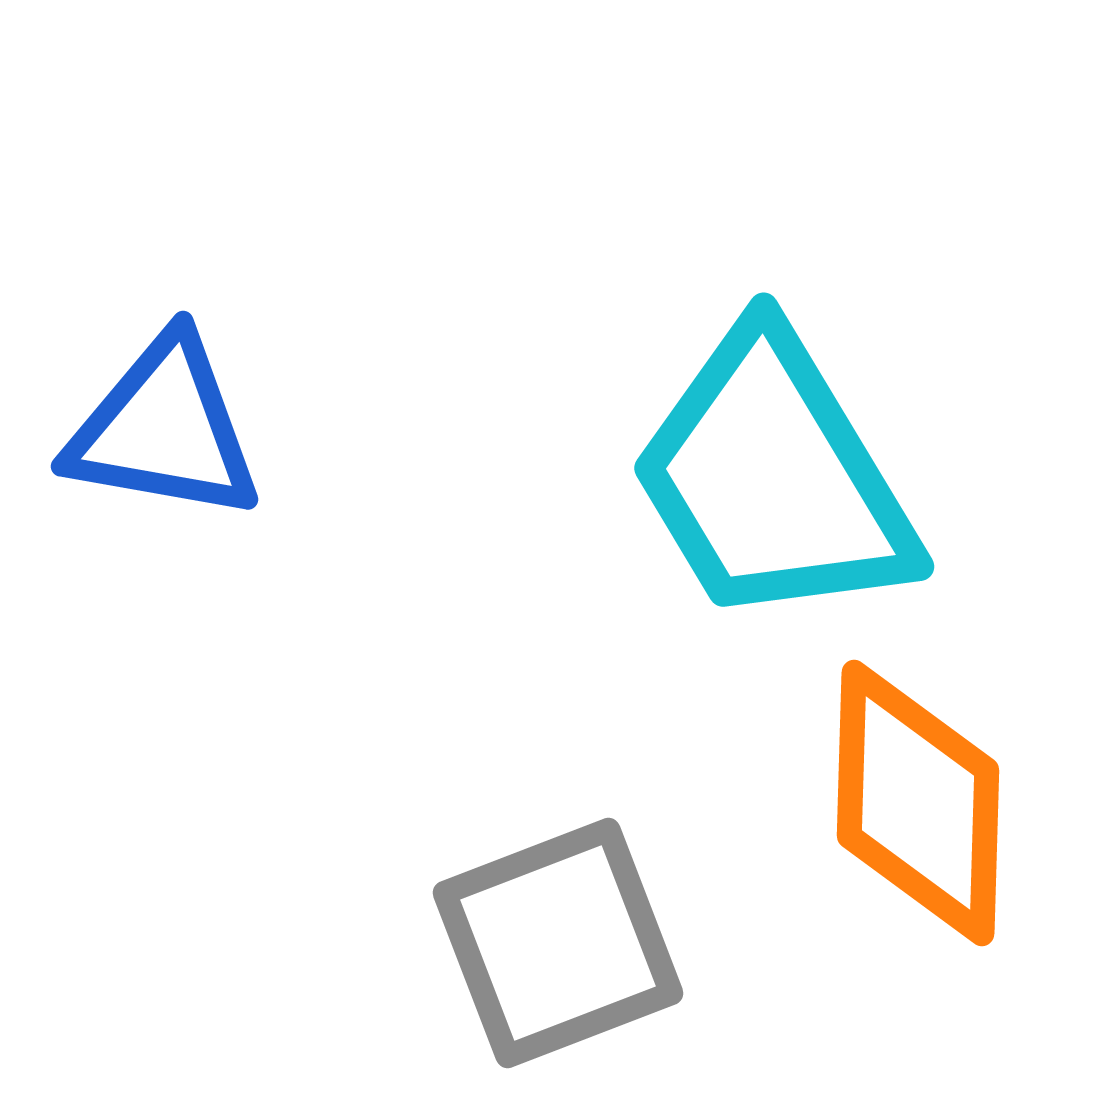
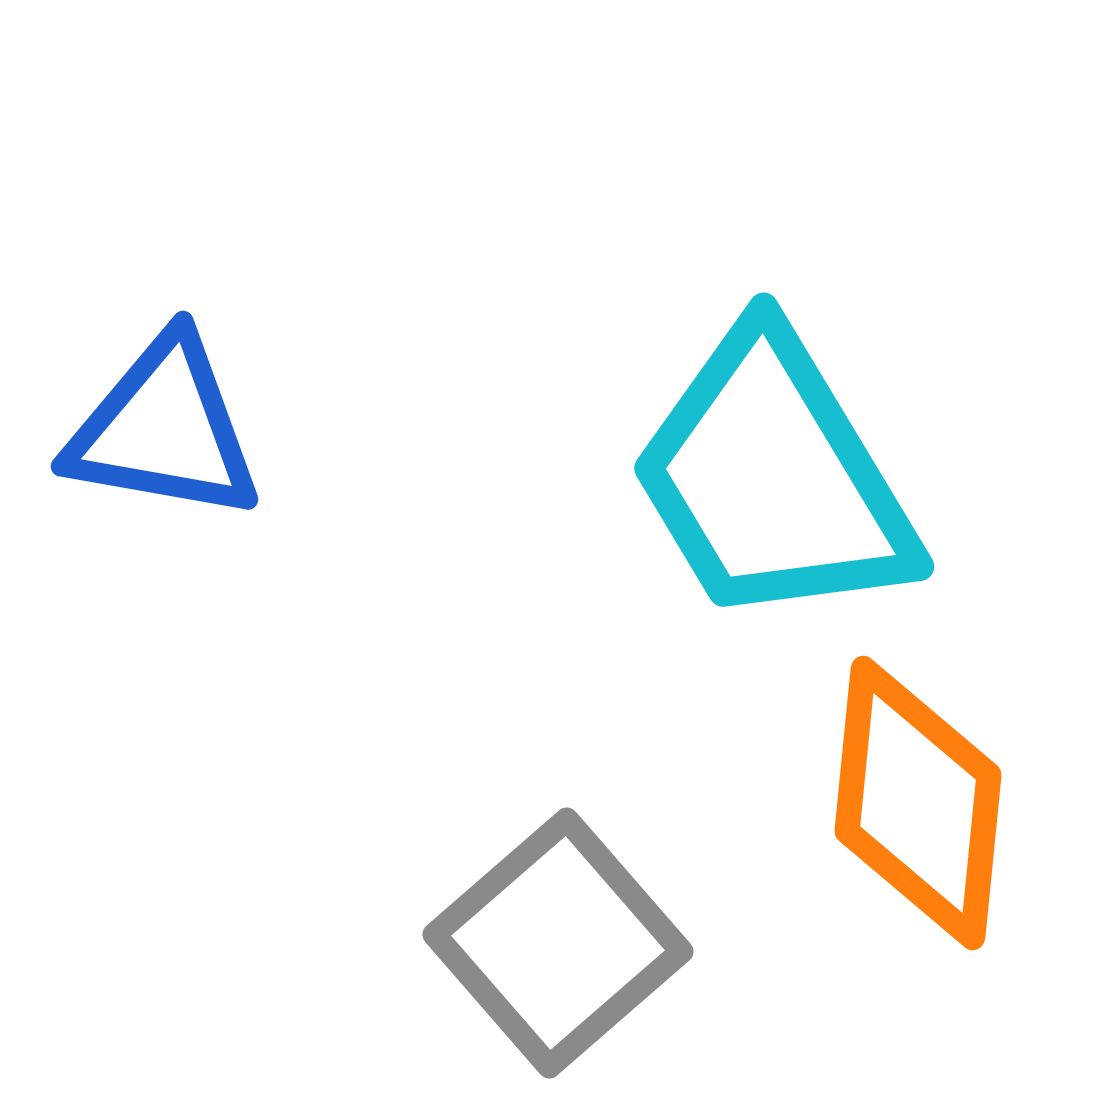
orange diamond: rotated 4 degrees clockwise
gray square: rotated 20 degrees counterclockwise
